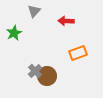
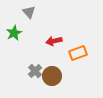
gray triangle: moved 5 px left, 1 px down; rotated 24 degrees counterclockwise
red arrow: moved 12 px left, 20 px down; rotated 14 degrees counterclockwise
brown circle: moved 5 px right
